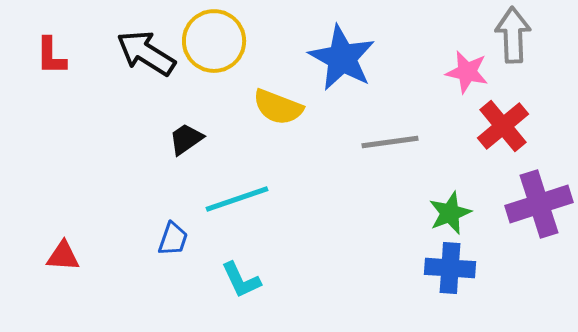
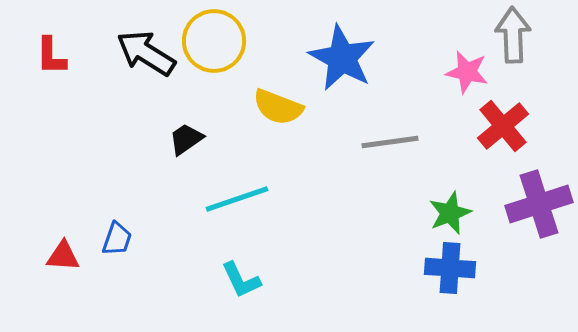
blue trapezoid: moved 56 px left
